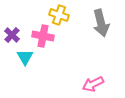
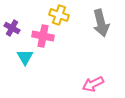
purple cross: moved 7 px up; rotated 14 degrees counterclockwise
